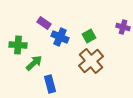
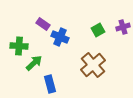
purple rectangle: moved 1 px left, 1 px down
purple cross: rotated 32 degrees counterclockwise
green square: moved 9 px right, 6 px up
green cross: moved 1 px right, 1 px down
brown cross: moved 2 px right, 4 px down
